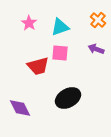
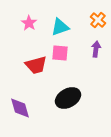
purple arrow: rotated 77 degrees clockwise
red trapezoid: moved 2 px left, 1 px up
purple diamond: rotated 10 degrees clockwise
